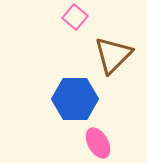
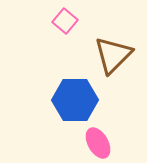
pink square: moved 10 px left, 4 px down
blue hexagon: moved 1 px down
